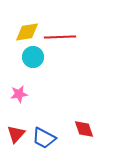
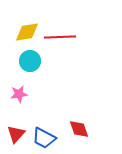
cyan circle: moved 3 px left, 4 px down
red diamond: moved 5 px left
